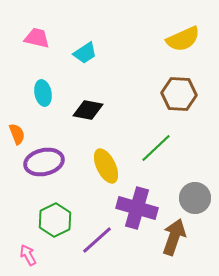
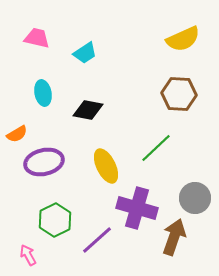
orange semicircle: rotated 80 degrees clockwise
